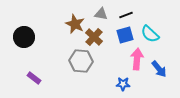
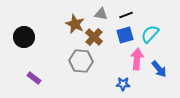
cyan semicircle: rotated 90 degrees clockwise
